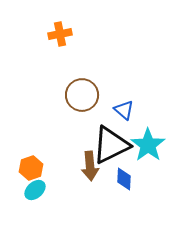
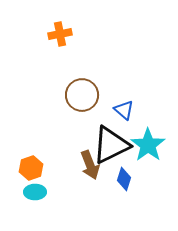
brown arrow: moved 1 px up; rotated 16 degrees counterclockwise
blue diamond: rotated 15 degrees clockwise
cyan ellipse: moved 2 px down; rotated 40 degrees clockwise
